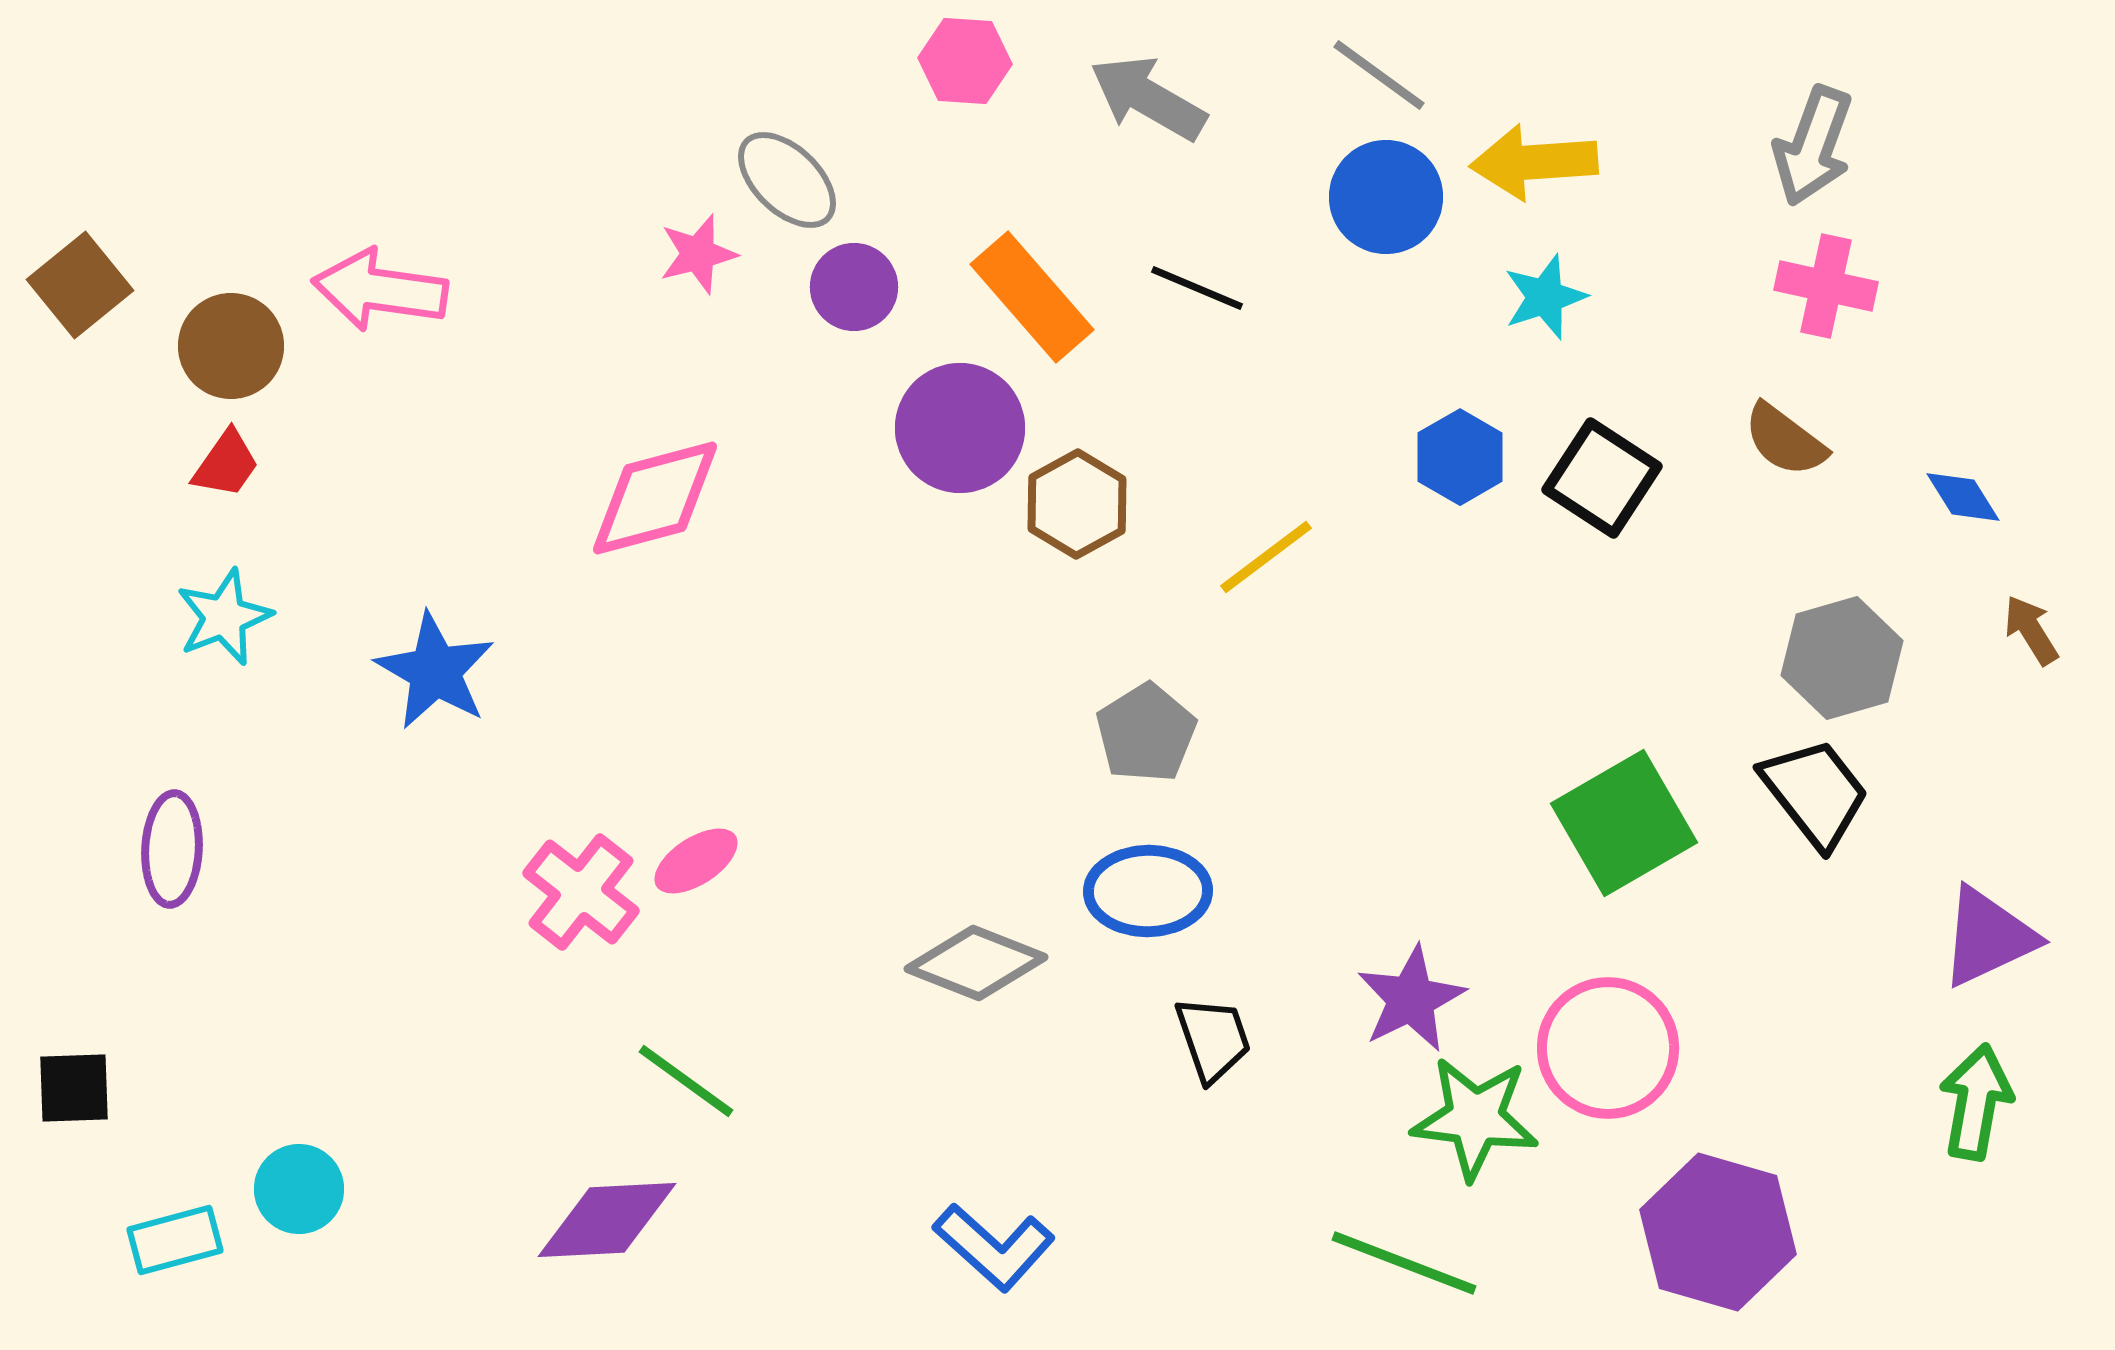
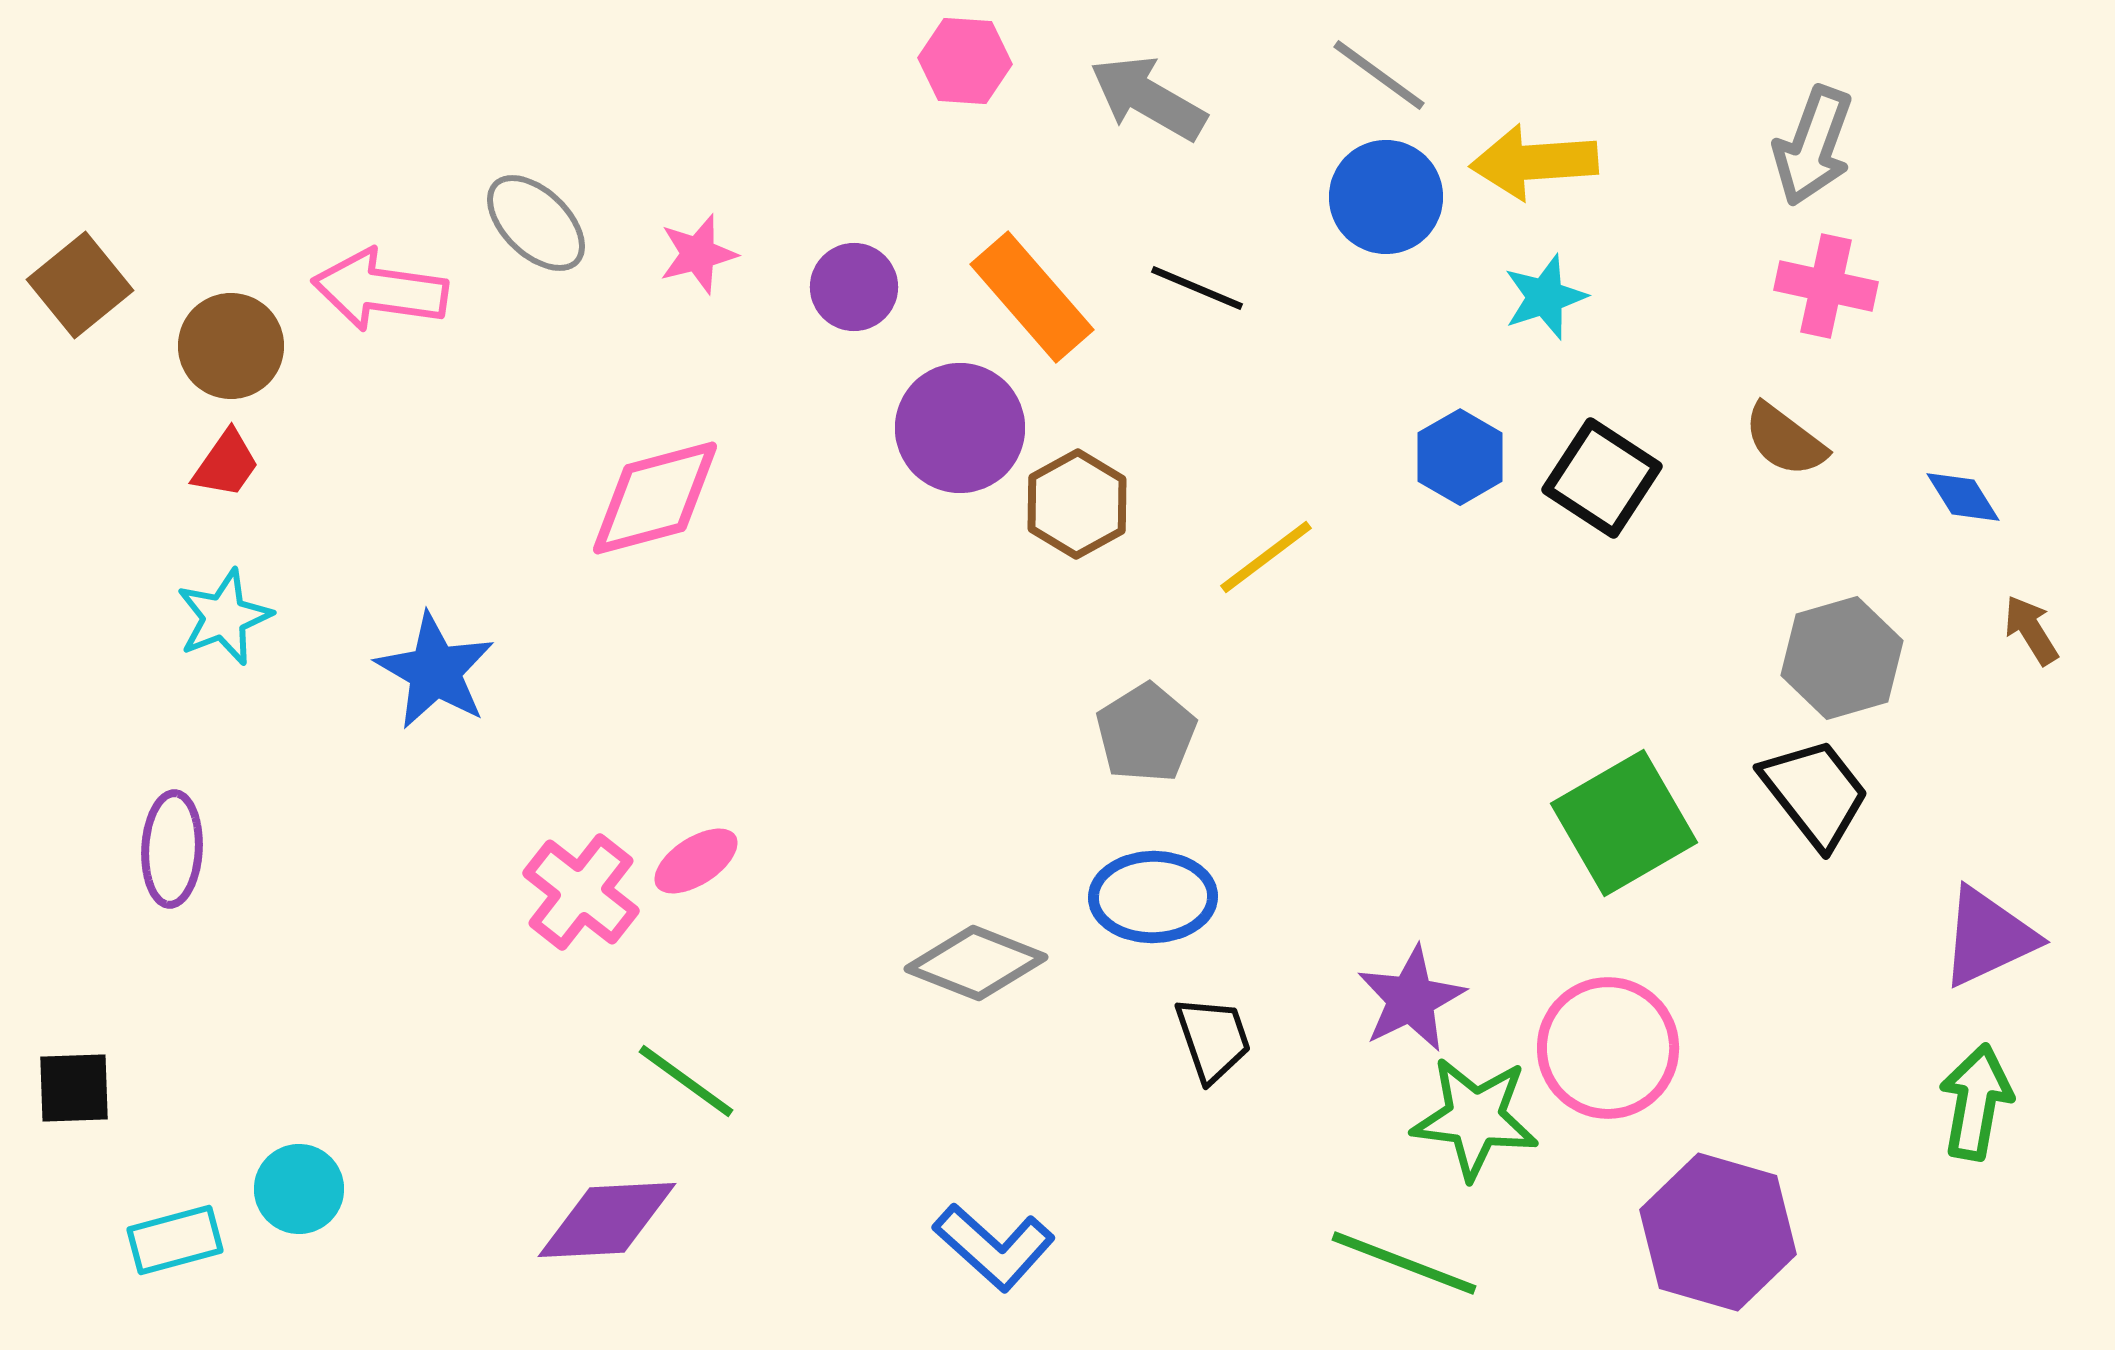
gray ellipse at (787, 180): moved 251 px left, 43 px down
blue ellipse at (1148, 891): moved 5 px right, 6 px down
